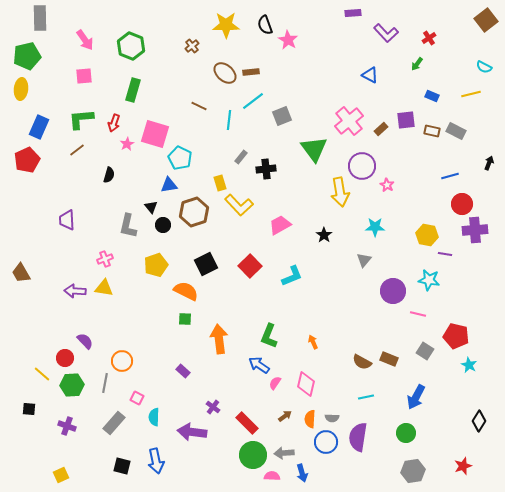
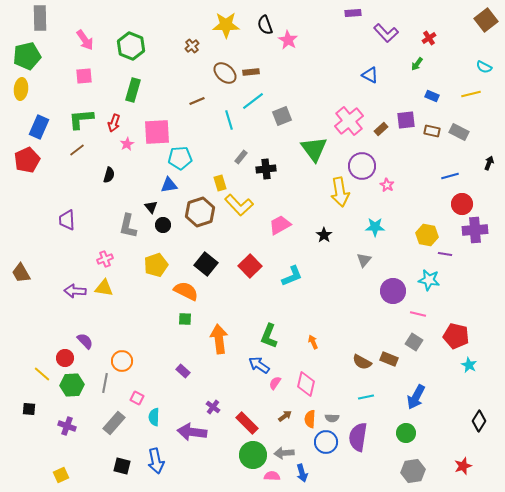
brown line at (199, 106): moved 2 px left, 5 px up; rotated 49 degrees counterclockwise
cyan line at (229, 120): rotated 24 degrees counterclockwise
gray rectangle at (456, 131): moved 3 px right, 1 px down
pink square at (155, 134): moved 2 px right, 2 px up; rotated 20 degrees counterclockwise
cyan pentagon at (180, 158): rotated 30 degrees counterclockwise
brown hexagon at (194, 212): moved 6 px right
black square at (206, 264): rotated 25 degrees counterclockwise
gray square at (425, 351): moved 11 px left, 9 px up
